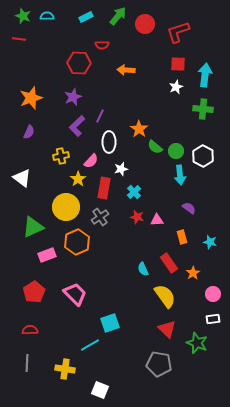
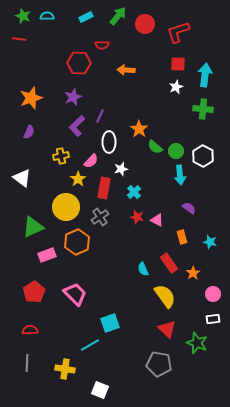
pink triangle at (157, 220): rotated 32 degrees clockwise
